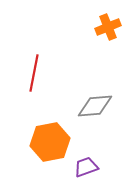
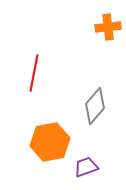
orange cross: rotated 15 degrees clockwise
gray diamond: rotated 45 degrees counterclockwise
